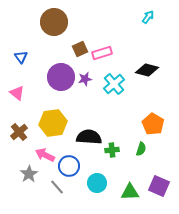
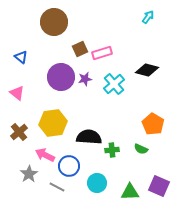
blue triangle: rotated 16 degrees counterclockwise
green semicircle: rotated 96 degrees clockwise
gray line: rotated 21 degrees counterclockwise
